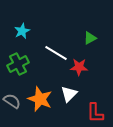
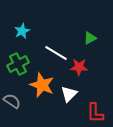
orange star: moved 2 px right, 14 px up
